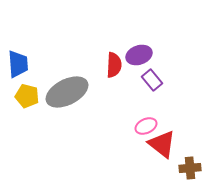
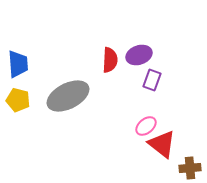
red semicircle: moved 4 px left, 5 px up
purple rectangle: rotated 60 degrees clockwise
gray ellipse: moved 1 px right, 4 px down
yellow pentagon: moved 9 px left, 4 px down
pink ellipse: rotated 15 degrees counterclockwise
